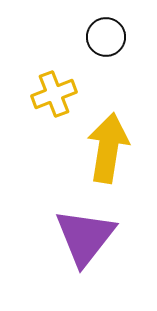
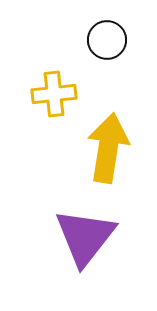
black circle: moved 1 px right, 3 px down
yellow cross: rotated 15 degrees clockwise
